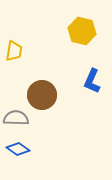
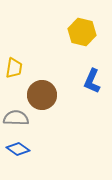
yellow hexagon: moved 1 px down
yellow trapezoid: moved 17 px down
